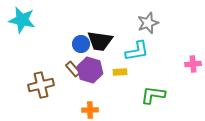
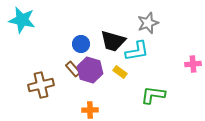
black trapezoid: moved 13 px right; rotated 8 degrees clockwise
yellow rectangle: rotated 40 degrees clockwise
